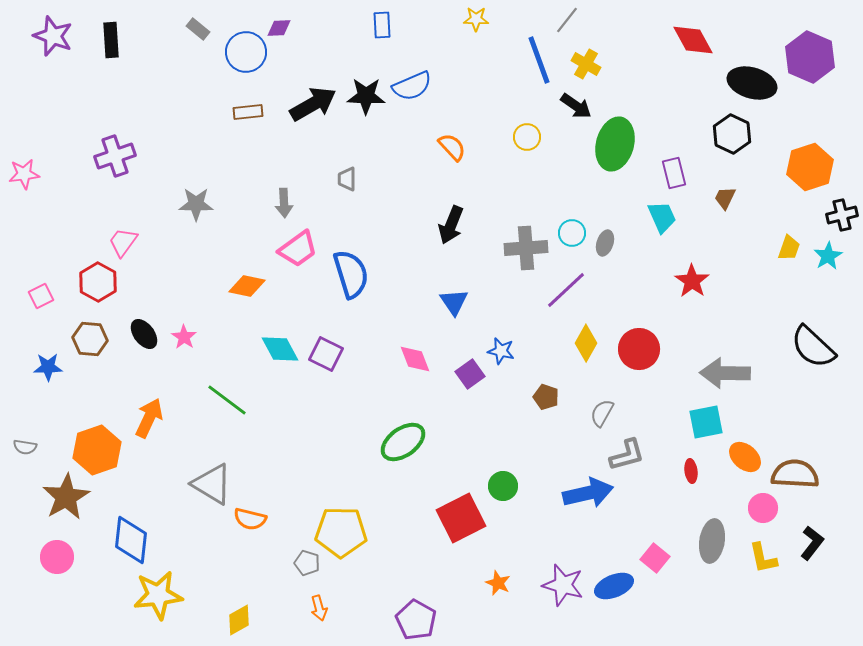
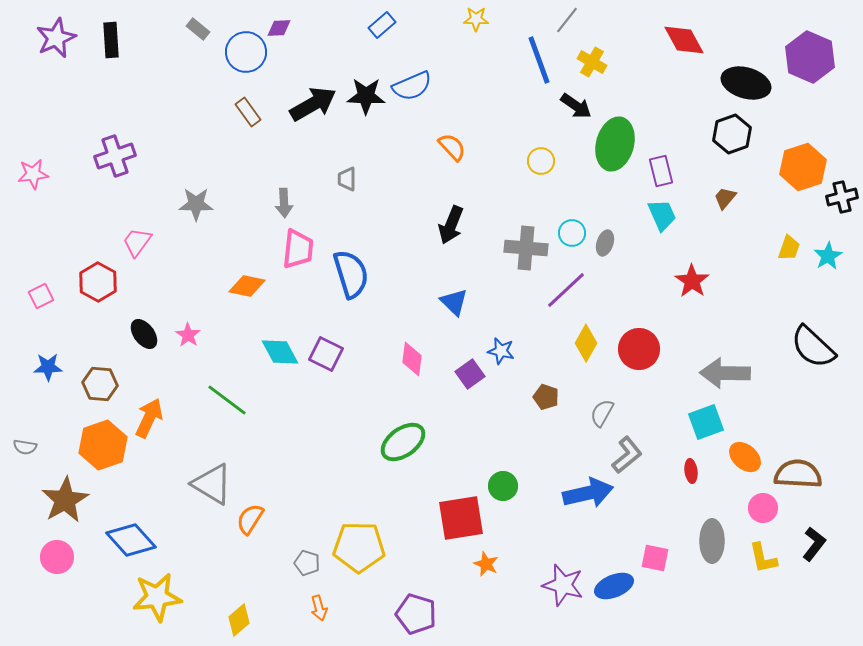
blue rectangle at (382, 25): rotated 52 degrees clockwise
purple star at (53, 36): moved 3 px right, 2 px down; rotated 27 degrees clockwise
red diamond at (693, 40): moved 9 px left
yellow cross at (586, 64): moved 6 px right, 2 px up
black ellipse at (752, 83): moved 6 px left
brown rectangle at (248, 112): rotated 60 degrees clockwise
black hexagon at (732, 134): rotated 15 degrees clockwise
yellow circle at (527, 137): moved 14 px right, 24 px down
orange hexagon at (810, 167): moved 7 px left
purple rectangle at (674, 173): moved 13 px left, 2 px up
pink star at (24, 174): moved 9 px right
brown trapezoid at (725, 198): rotated 15 degrees clockwise
black cross at (842, 215): moved 18 px up
cyan trapezoid at (662, 217): moved 2 px up
pink trapezoid at (123, 242): moved 14 px right
gray cross at (526, 248): rotated 9 degrees clockwise
pink trapezoid at (298, 249): rotated 48 degrees counterclockwise
blue triangle at (454, 302): rotated 12 degrees counterclockwise
pink star at (184, 337): moved 4 px right, 2 px up
brown hexagon at (90, 339): moved 10 px right, 45 px down
cyan diamond at (280, 349): moved 3 px down
pink diamond at (415, 359): moved 3 px left; rotated 28 degrees clockwise
cyan square at (706, 422): rotated 9 degrees counterclockwise
orange hexagon at (97, 450): moved 6 px right, 5 px up
gray L-shape at (627, 455): rotated 24 degrees counterclockwise
brown semicircle at (795, 474): moved 3 px right
brown star at (66, 497): moved 1 px left, 3 px down
red square at (461, 518): rotated 18 degrees clockwise
orange semicircle at (250, 519): rotated 108 degrees clockwise
yellow pentagon at (341, 532): moved 18 px right, 15 px down
blue diamond at (131, 540): rotated 48 degrees counterclockwise
gray ellipse at (712, 541): rotated 9 degrees counterclockwise
black L-shape at (812, 543): moved 2 px right, 1 px down
pink square at (655, 558): rotated 28 degrees counterclockwise
orange star at (498, 583): moved 12 px left, 19 px up
yellow star at (158, 595): moved 1 px left, 2 px down
yellow diamond at (239, 620): rotated 12 degrees counterclockwise
purple pentagon at (416, 620): moved 6 px up; rotated 12 degrees counterclockwise
